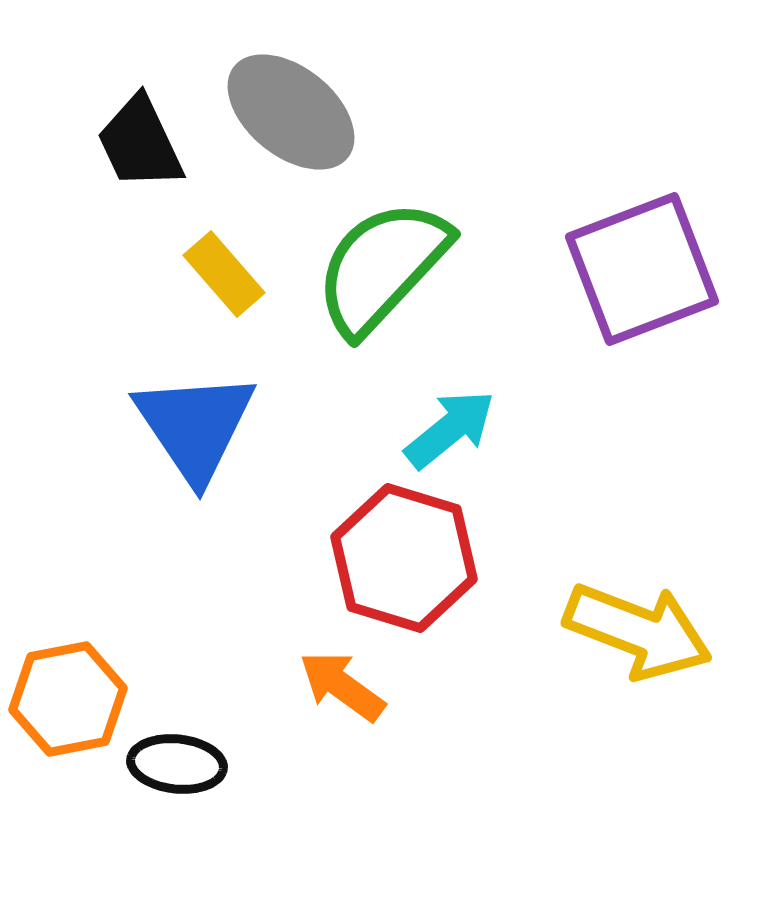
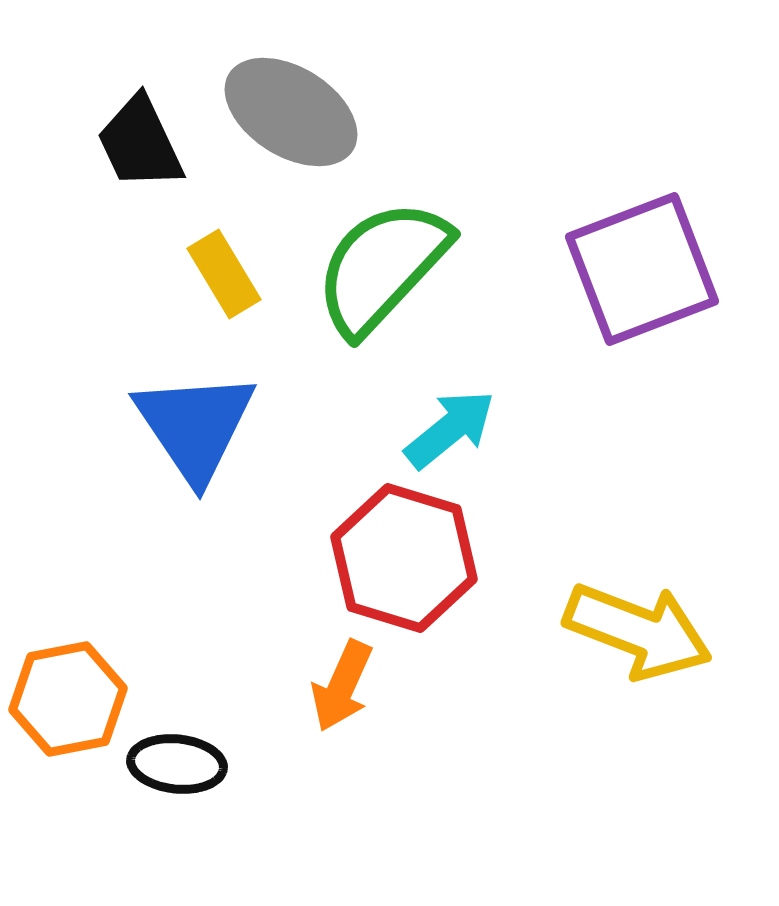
gray ellipse: rotated 7 degrees counterclockwise
yellow rectangle: rotated 10 degrees clockwise
orange arrow: rotated 102 degrees counterclockwise
